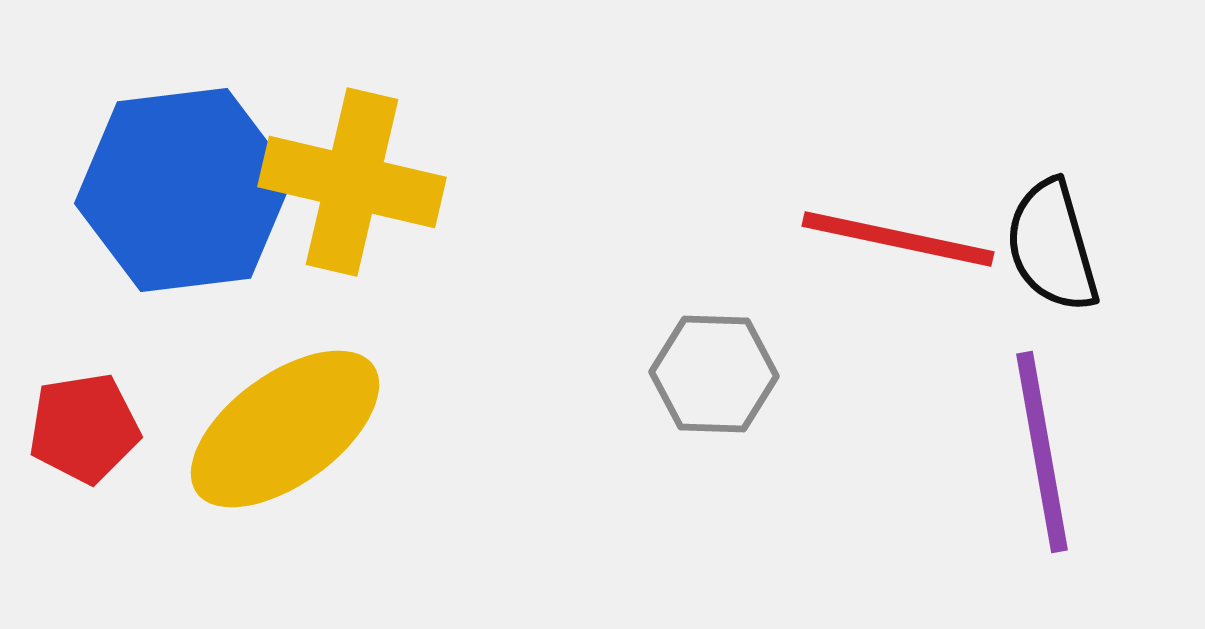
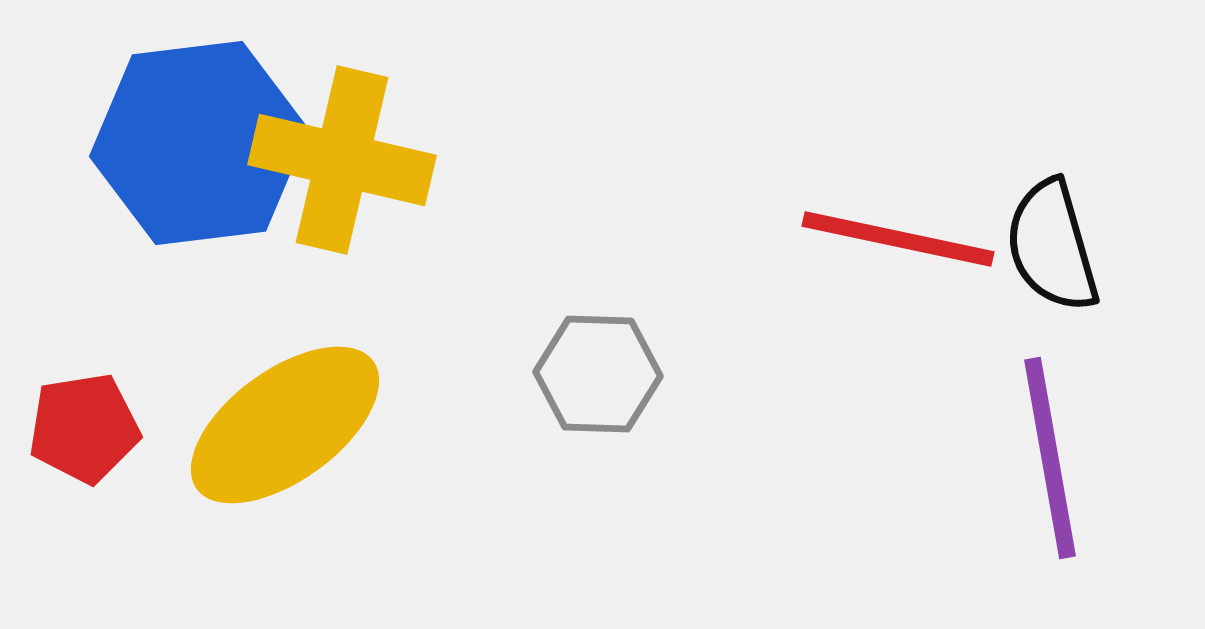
yellow cross: moved 10 px left, 22 px up
blue hexagon: moved 15 px right, 47 px up
gray hexagon: moved 116 px left
yellow ellipse: moved 4 px up
purple line: moved 8 px right, 6 px down
